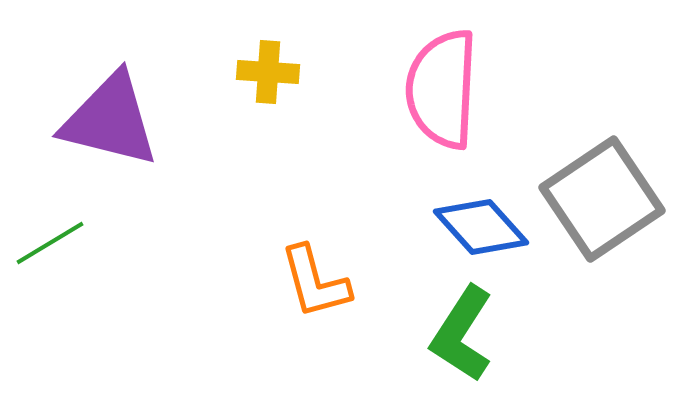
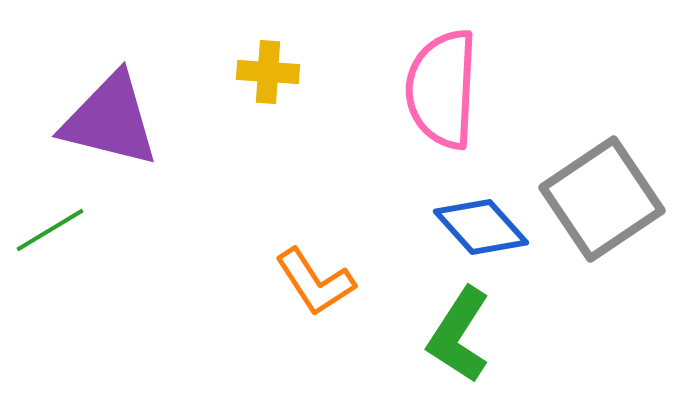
green line: moved 13 px up
orange L-shape: rotated 18 degrees counterclockwise
green L-shape: moved 3 px left, 1 px down
